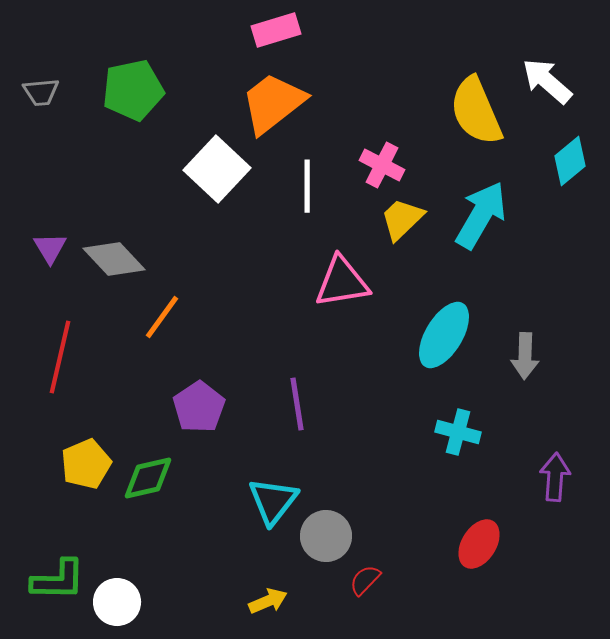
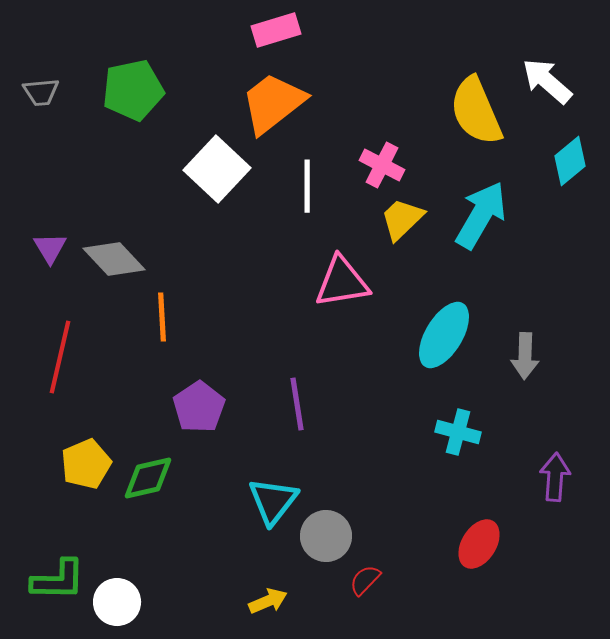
orange line: rotated 39 degrees counterclockwise
